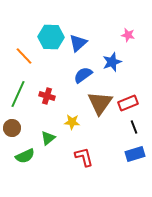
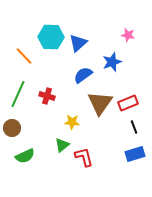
green triangle: moved 14 px right, 7 px down
